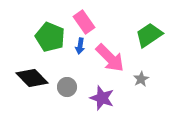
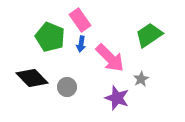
pink rectangle: moved 4 px left, 2 px up
blue arrow: moved 1 px right, 2 px up
purple star: moved 15 px right
